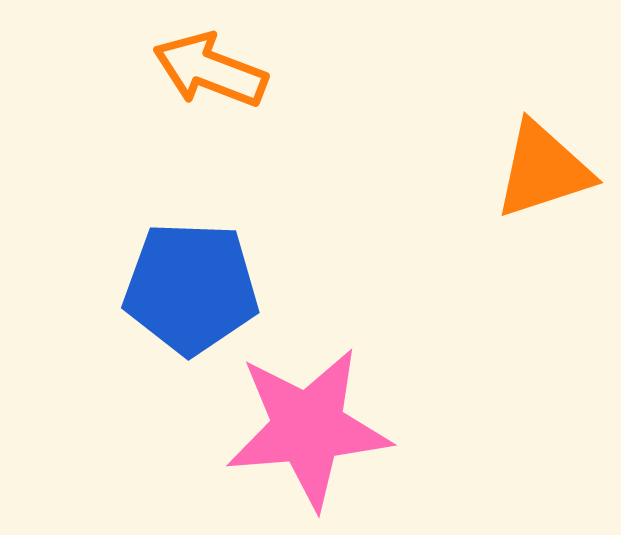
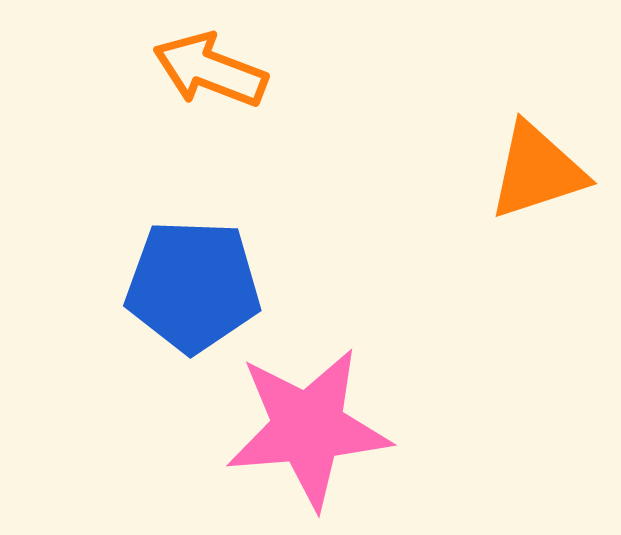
orange triangle: moved 6 px left, 1 px down
blue pentagon: moved 2 px right, 2 px up
